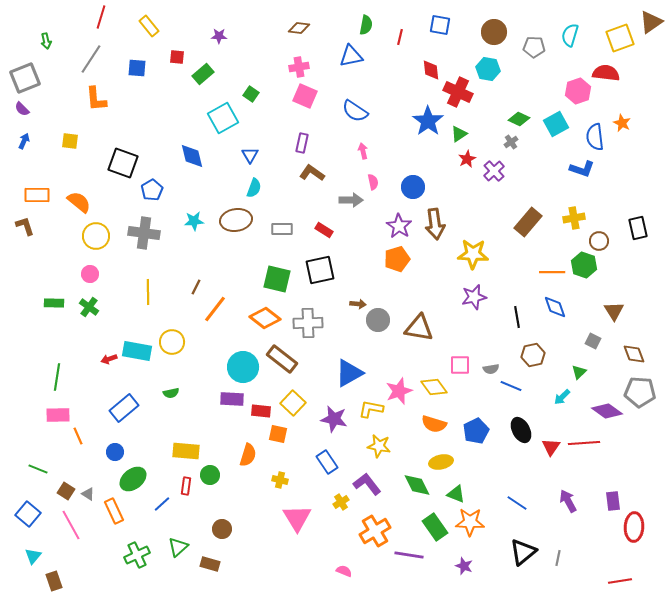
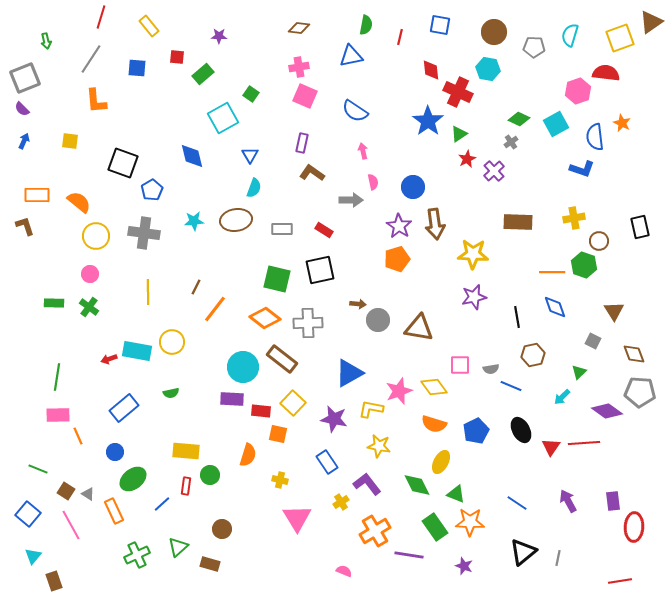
orange L-shape at (96, 99): moved 2 px down
brown rectangle at (528, 222): moved 10 px left; rotated 52 degrees clockwise
black rectangle at (638, 228): moved 2 px right, 1 px up
yellow ellipse at (441, 462): rotated 50 degrees counterclockwise
